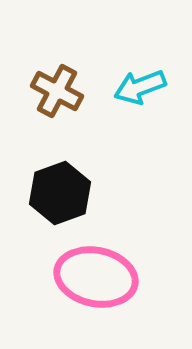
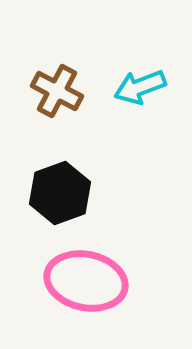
pink ellipse: moved 10 px left, 4 px down
